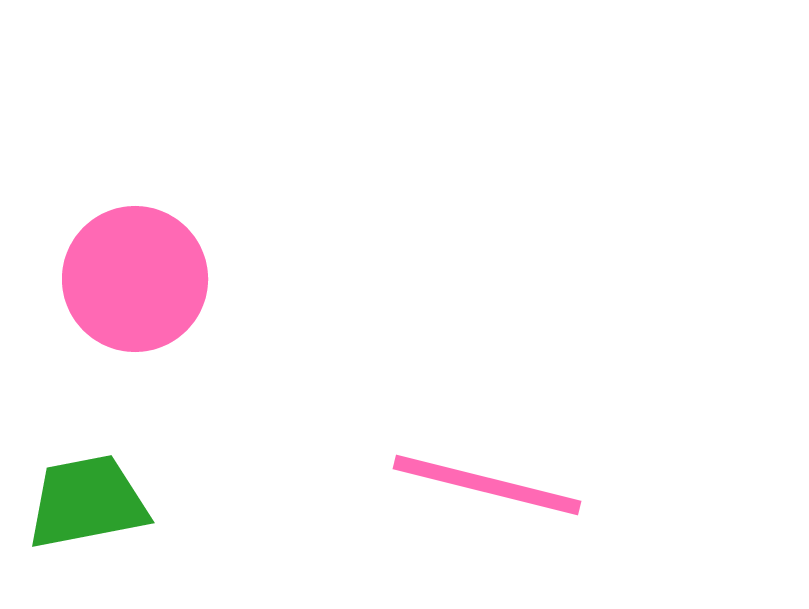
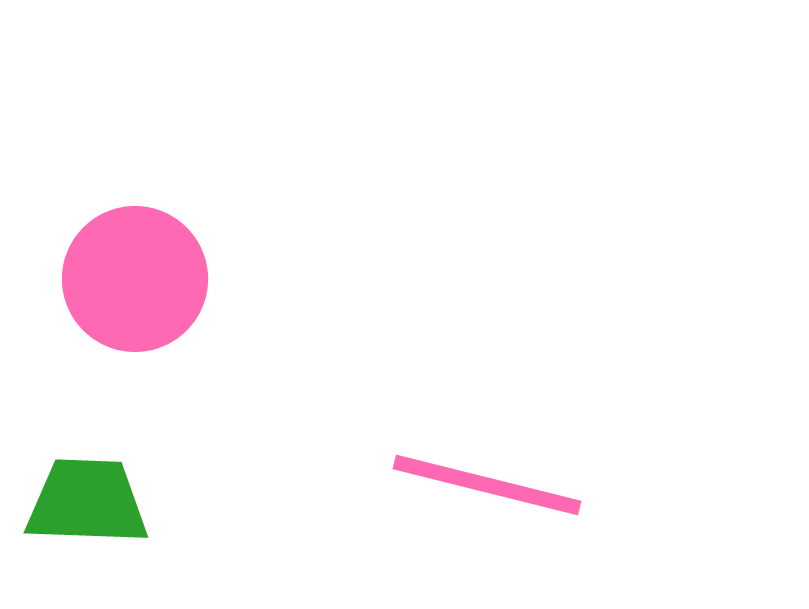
green trapezoid: rotated 13 degrees clockwise
